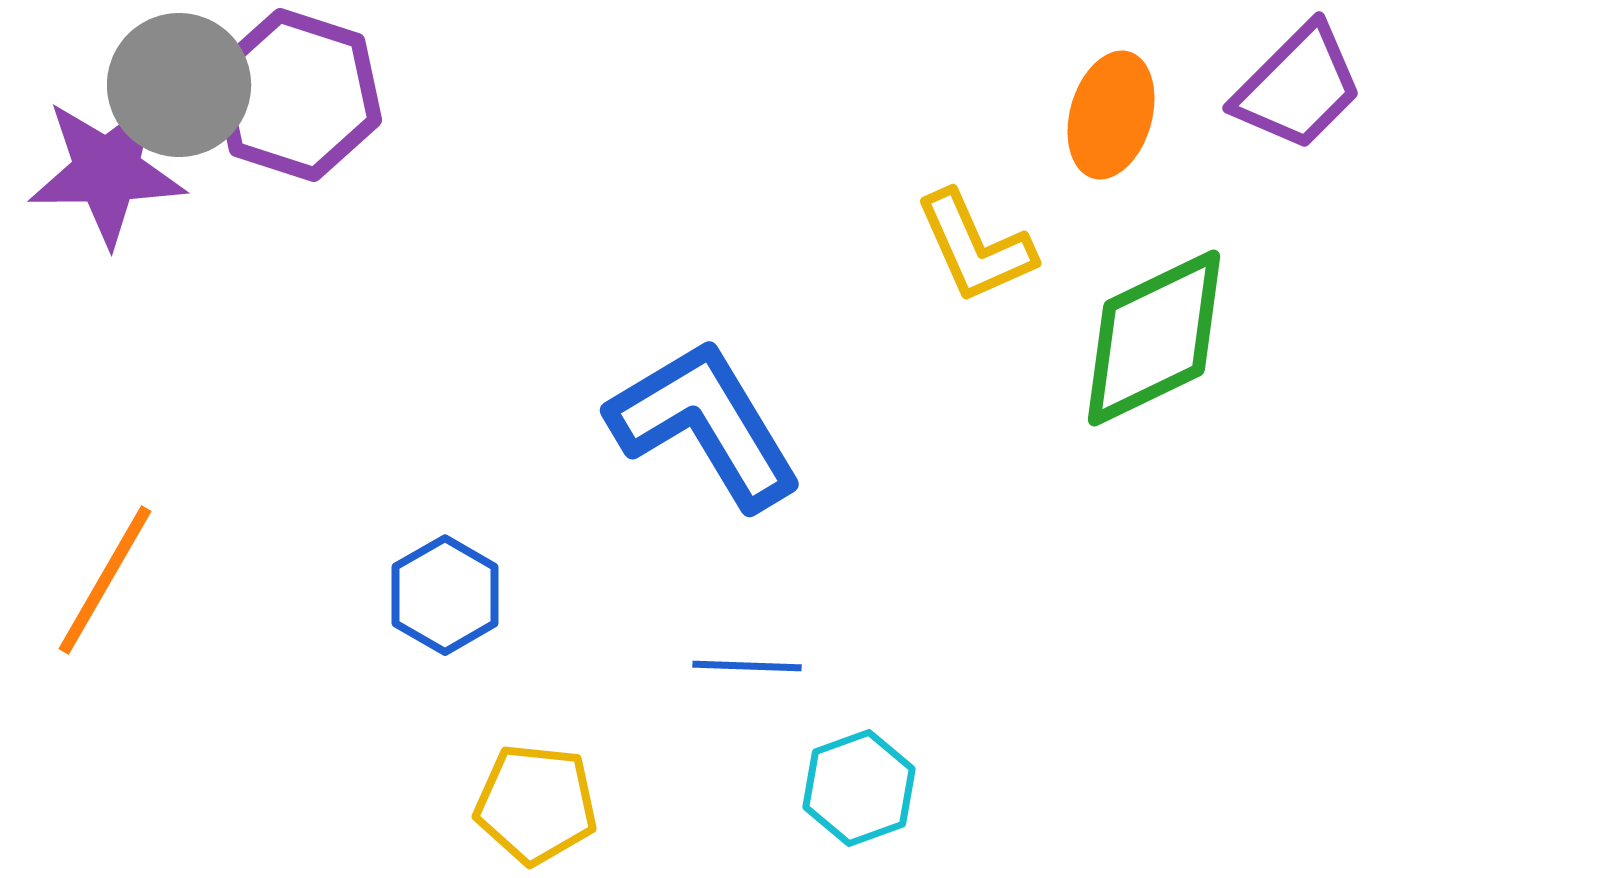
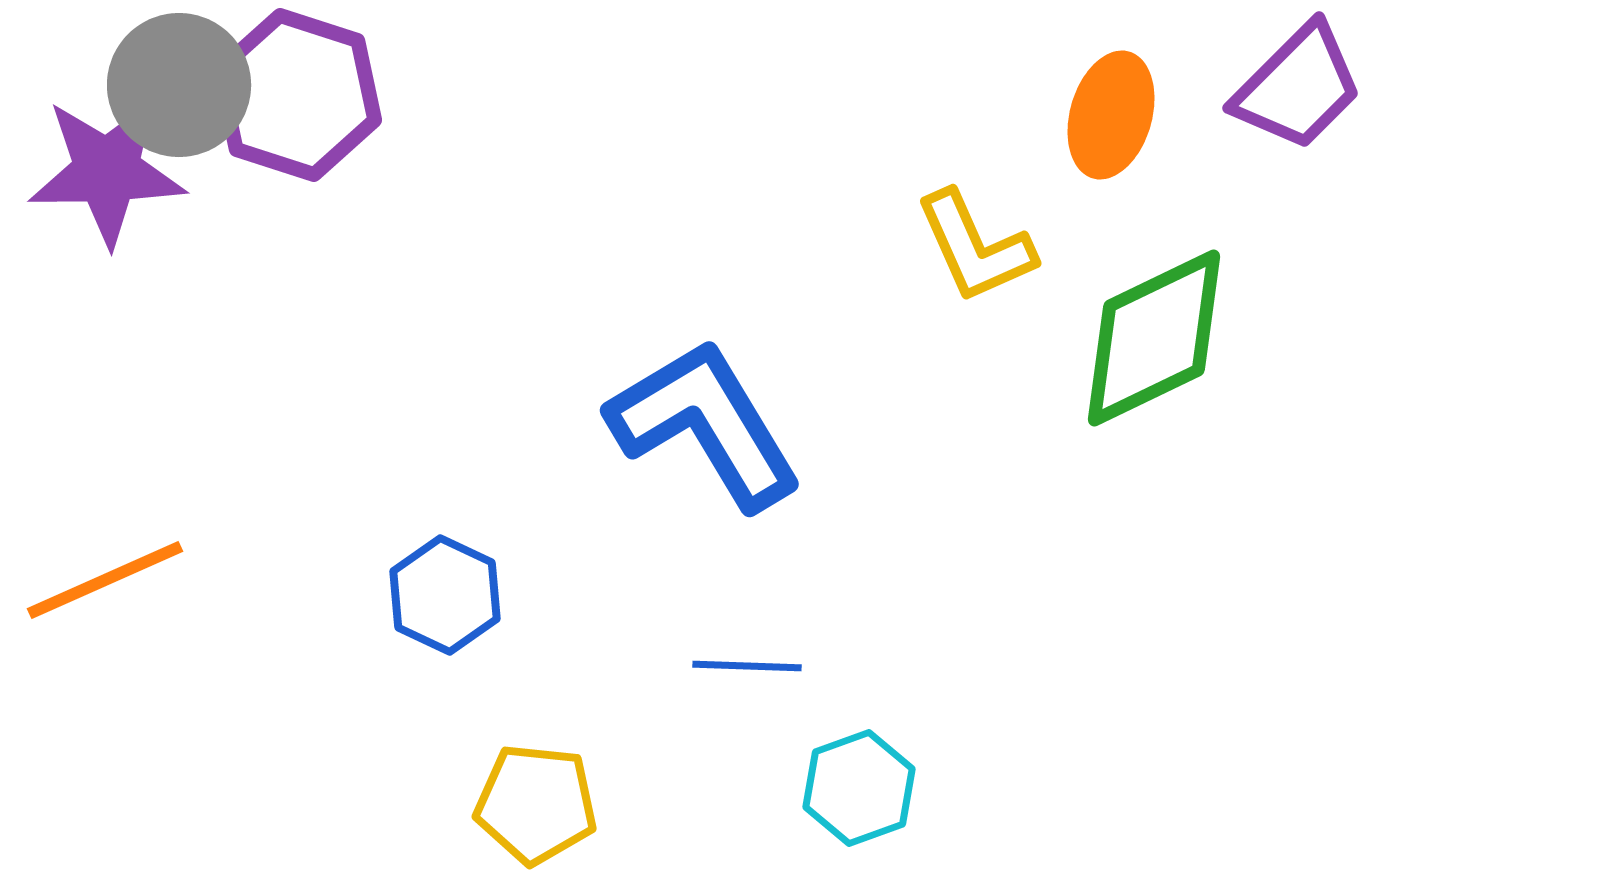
orange line: rotated 36 degrees clockwise
blue hexagon: rotated 5 degrees counterclockwise
